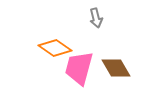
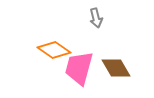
orange diamond: moved 1 px left, 2 px down
